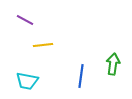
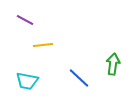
blue line: moved 2 px left, 2 px down; rotated 55 degrees counterclockwise
